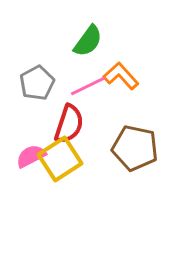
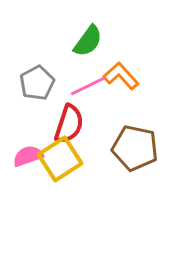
pink semicircle: moved 3 px left; rotated 8 degrees clockwise
